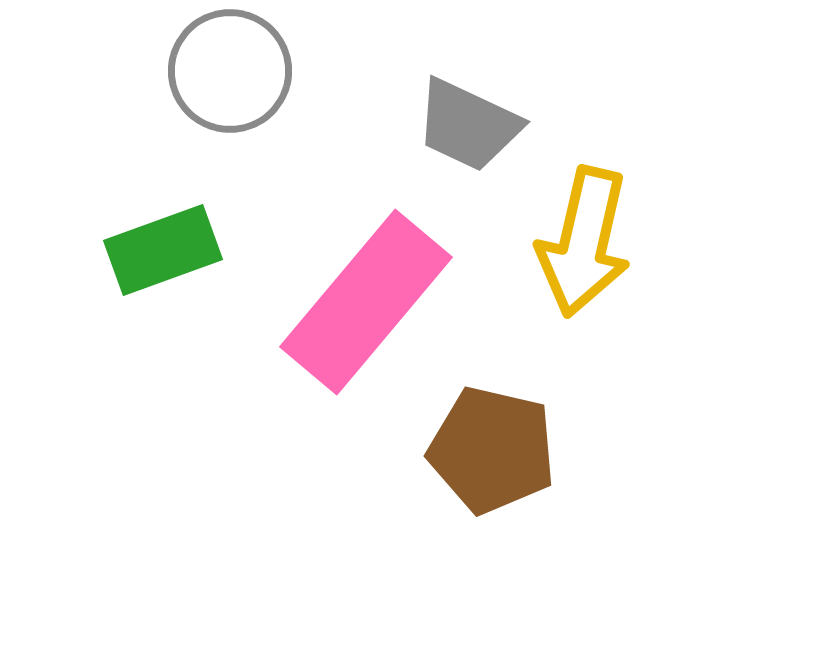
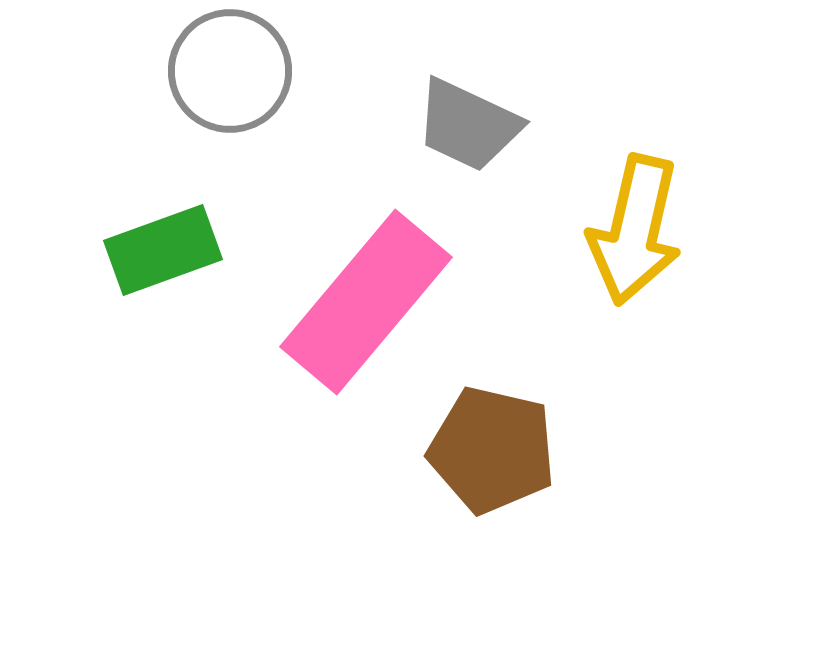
yellow arrow: moved 51 px right, 12 px up
